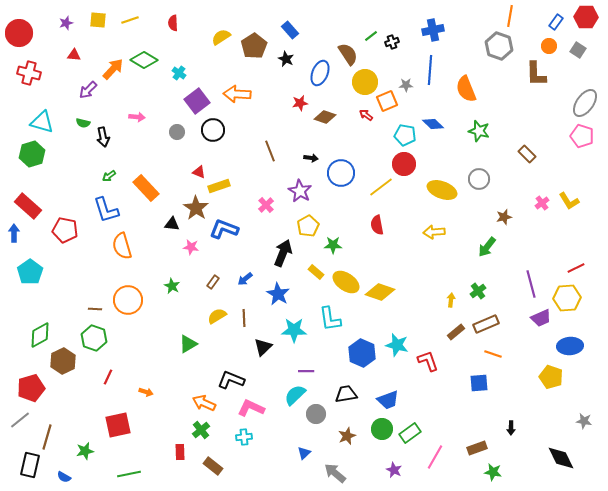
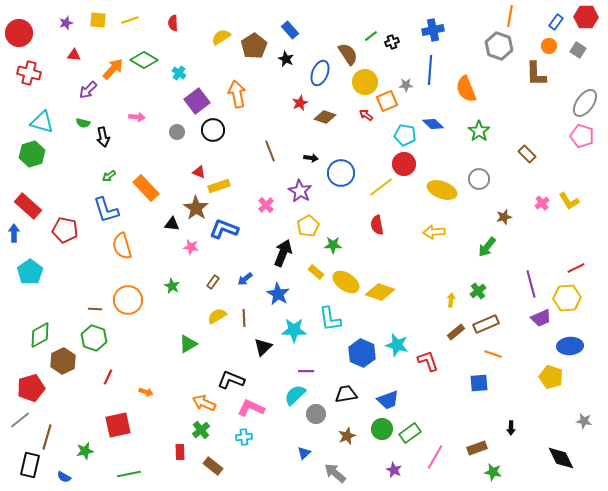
orange arrow at (237, 94): rotated 76 degrees clockwise
red star at (300, 103): rotated 14 degrees counterclockwise
green star at (479, 131): rotated 20 degrees clockwise
